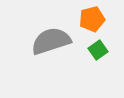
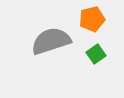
green square: moved 2 px left, 4 px down
